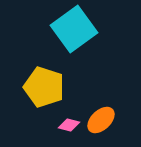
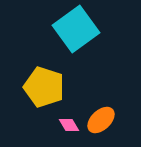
cyan square: moved 2 px right
pink diamond: rotated 45 degrees clockwise
